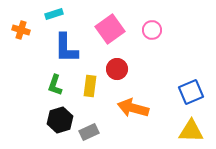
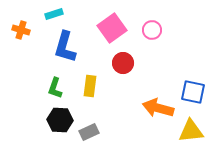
pink square: moved 2 px right, 1 px up
blue L-shape: moved 1 px left, 1 px up; rotated 16 degrees clockwise
red circle: moved 6 px right, 6 px up
green L-shape: moved 3 px down
blue square: moved 2 px right; rotated 35 degrees clockwise
orange arrow: moved 25 px right
black hexagon: rotated 20 degrees clockwise
yellow triangle: rotated 8 degrees counterclockwise
